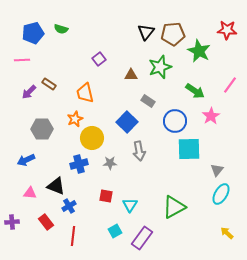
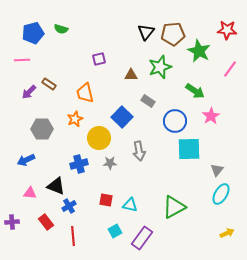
purple square at (99, 59): rotated 24 degrees clockwise
pink line at (230, 85): moved 16 px up
blue square at (127, 122): moved 5 px left, 5 px up
yellow circle at (92, 138): moved 7 px right
red square at (106, 196): moved 4 px down
cyan triangle at (130, 205): rotated 49 degrees counterclockwise
yellow arrow at (227, 233): rotated 112 degrees clockwise
red line at (73, 236): rotated 12 degrees counterclockwise
